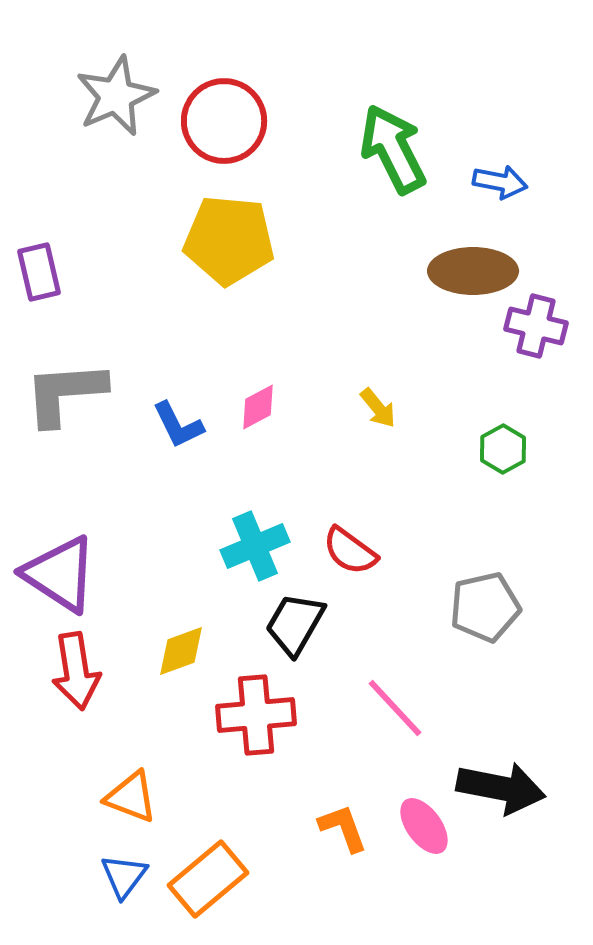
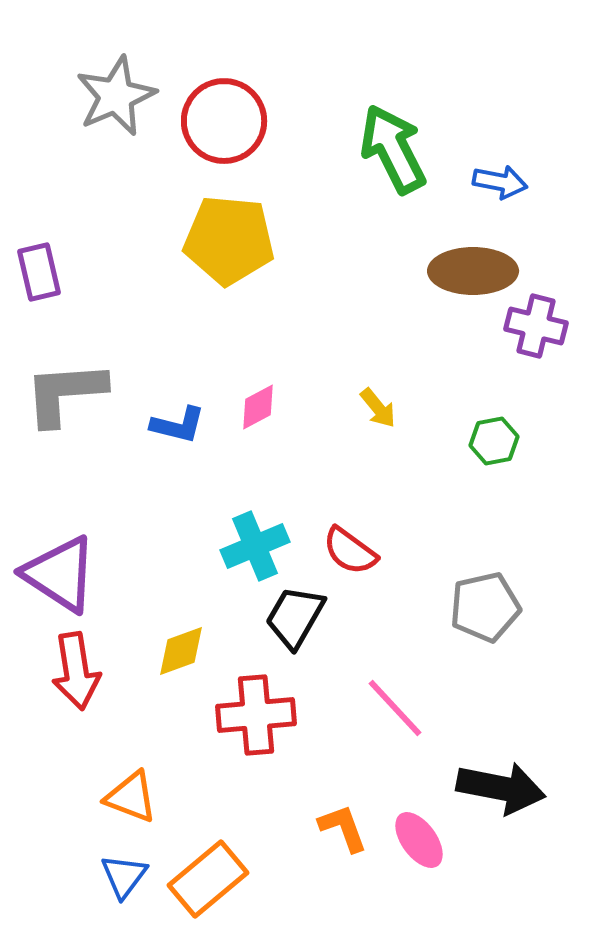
blue L-shape: rotated 50 degrees counterclockwise
green hexagon: moved 9 px left, 8 px up; rotated 18 degrees clockwise
black trapezoid: moved 7 px up
pink ellipse: moved 5 px left, 14 px down
